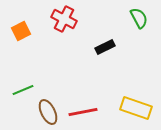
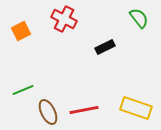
green semicircle: rotated 10 degrees counterclockwise
red line: moved 1 px right, 2 px up
